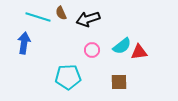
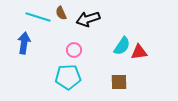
cyan semicircle: rotated 18 degrees counterclockwise
pink circle: moved 18 px left
